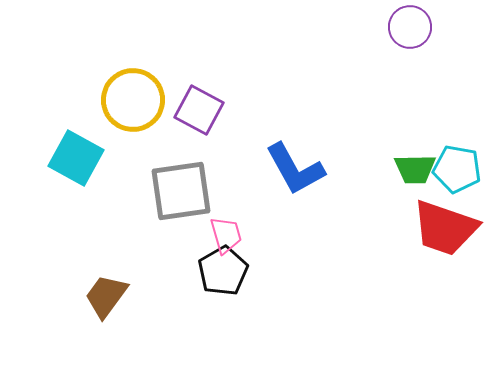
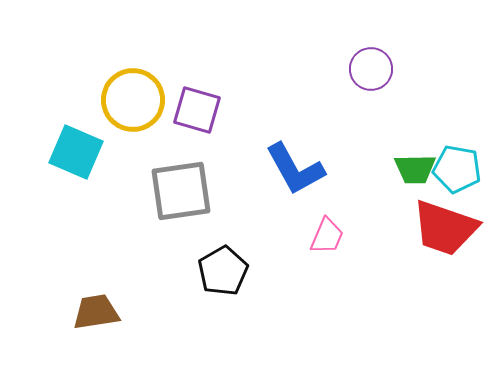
purple circle: moved 39 px left, 42 px down
purple square: moved 2 px left; rotated 12 degrees counterclockwise
cyan square: moved 6 px up; rotated 6 degrees counterclockwise
pink trapezoid: moved 101 px right, 1 px down; rotated 39 degrees clockwise
brown trapezoid: moved 10 px left, 16 px down; rotated 45 degrees clockwise
